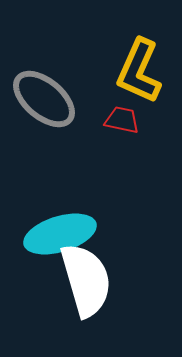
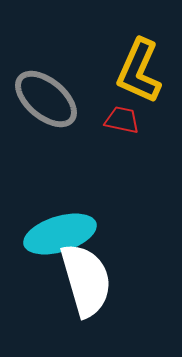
gray ellipse: moved 2 px right
